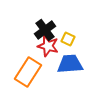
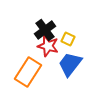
blue trapezoid: rotated 48 degrees counterclockwise
